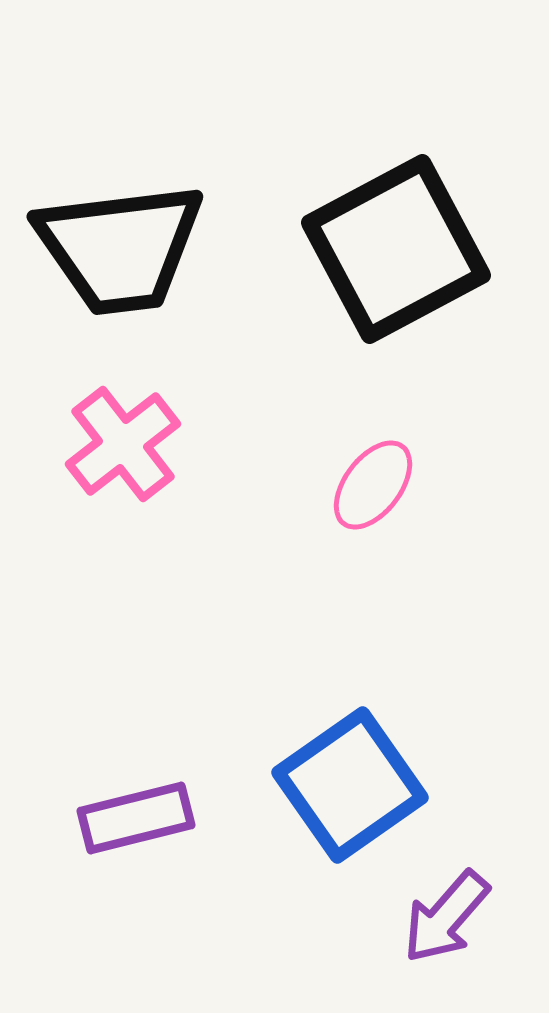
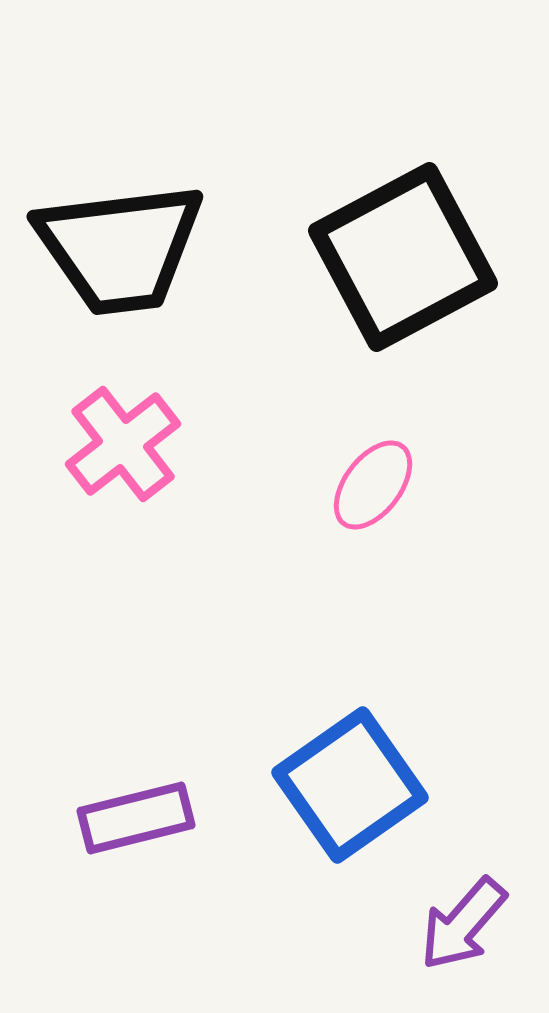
black square: moved 7 px right, 8 px down
purple arrow: moved 17 px right, 7 px down
